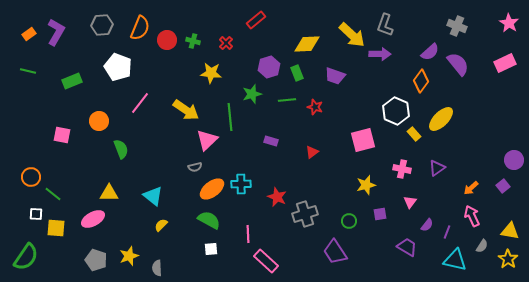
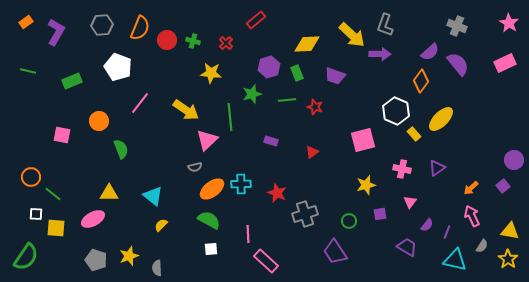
orange rectangle at (29, 34): moved 3 px left, 12 px up
red star at (277, 197): moved 4 px up
